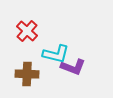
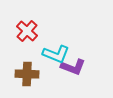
cyan L-shape: rotated 8 degrees clockwise
